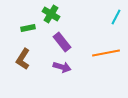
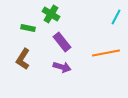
green rectangle: rotated 24 degrees clockwise
